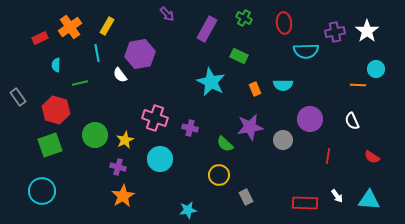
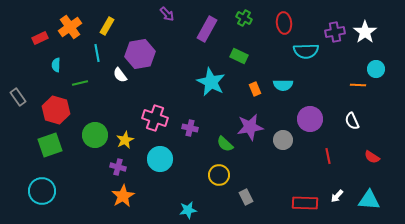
white star at (367, 31): moved 2 px left, 1 px down
red line at (328, 156): rotated 21 degrees counterclockwise
white arrow at (337, 196): rotated 80 degrees clockwise
